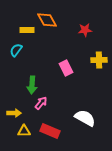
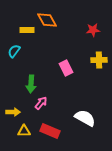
red star: moved 8 px right
cyan semicircle: moved 2 px left, 1 px down
green arrow: moved 1 px left, 1 px up
yellow arrow: moved 1 px left, 1 px up
